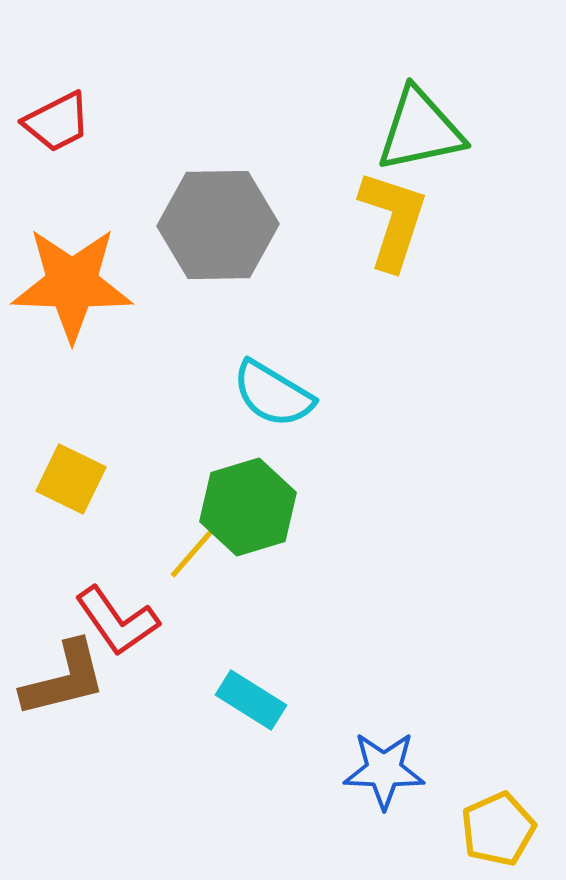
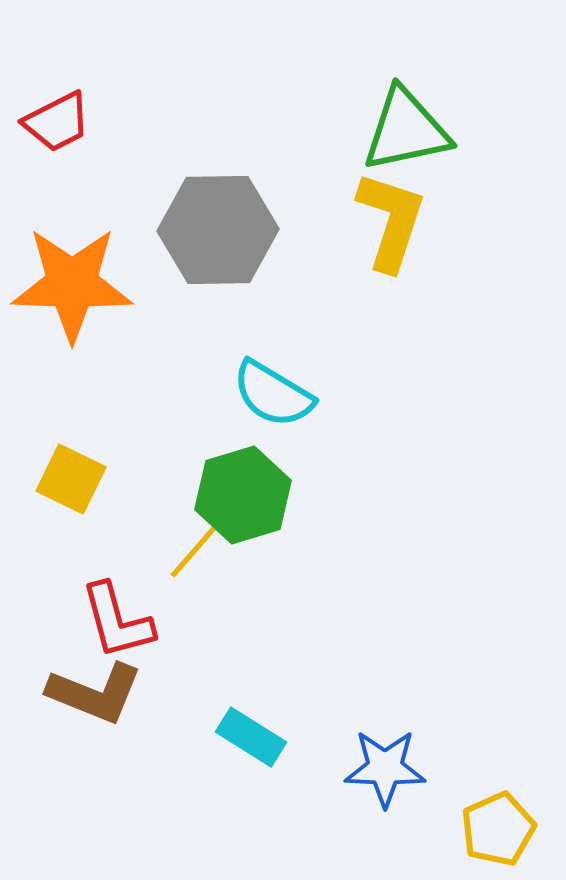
green triangle: moved 14 px left
yellow L-shape: moved 2 px left, 1 px down
gray hexagon: moved 5 px down
green hexagon: moved 5 px left, 12 px up
red L-shape: rotated 20 degrees clockwise
brown L-shape: moved 31 px right, 14 px down; rotated 36 degrees clockwise
cyan rectangle: moved 37 px down
blue star: moved 1 px right, 2 px up
